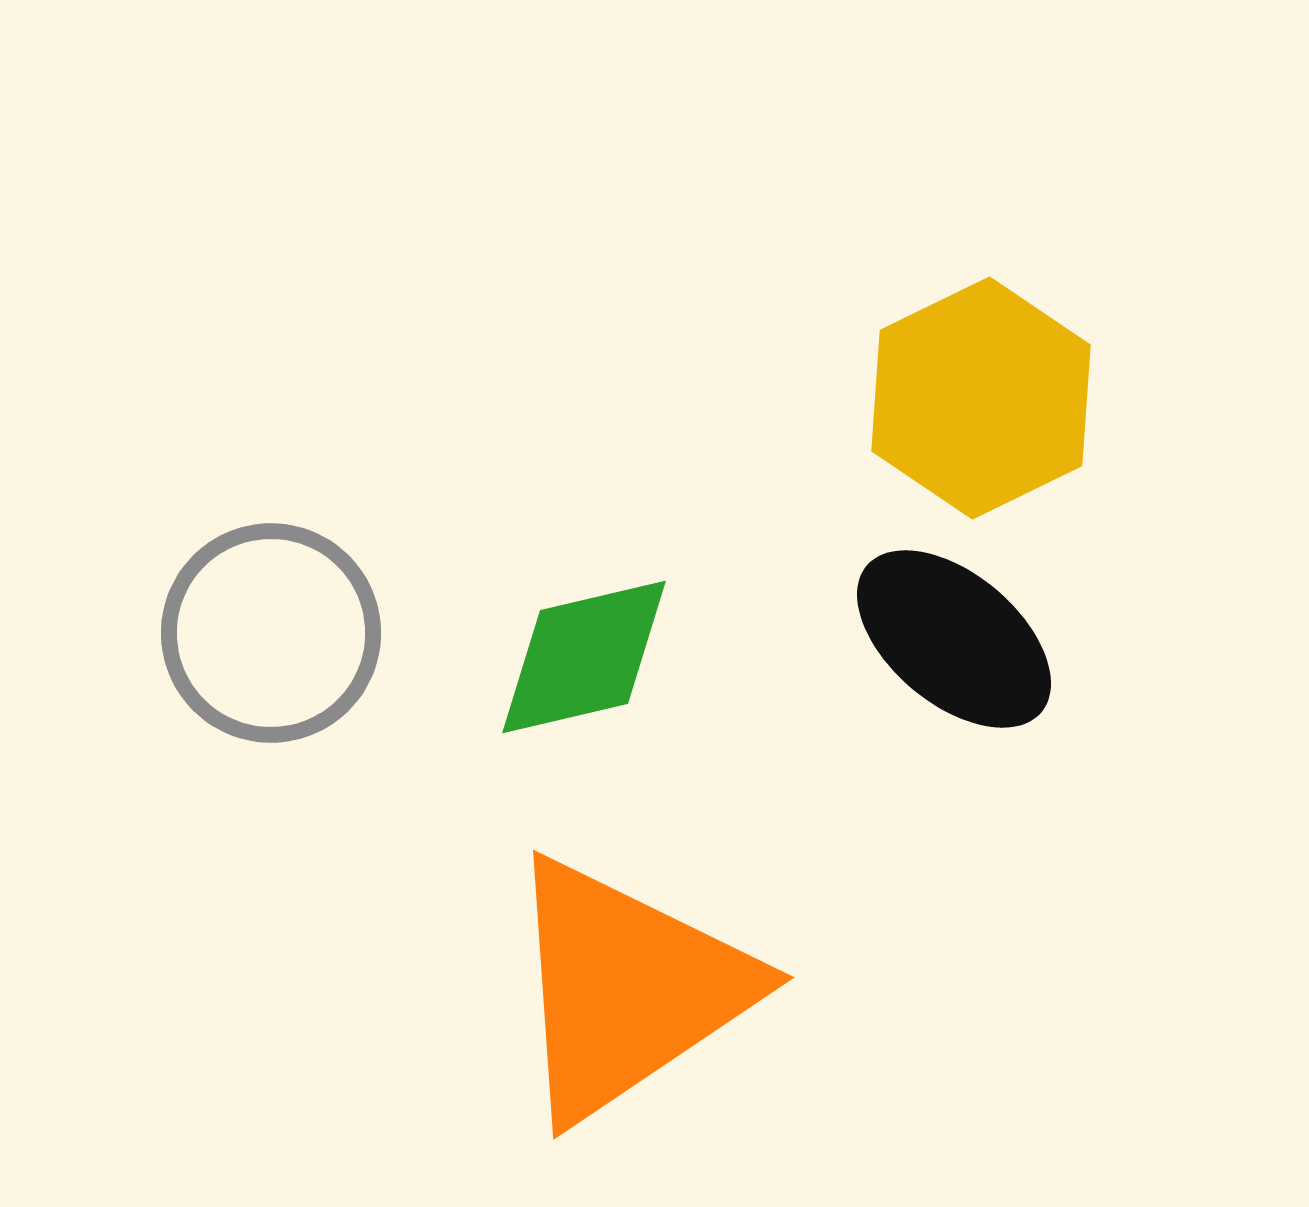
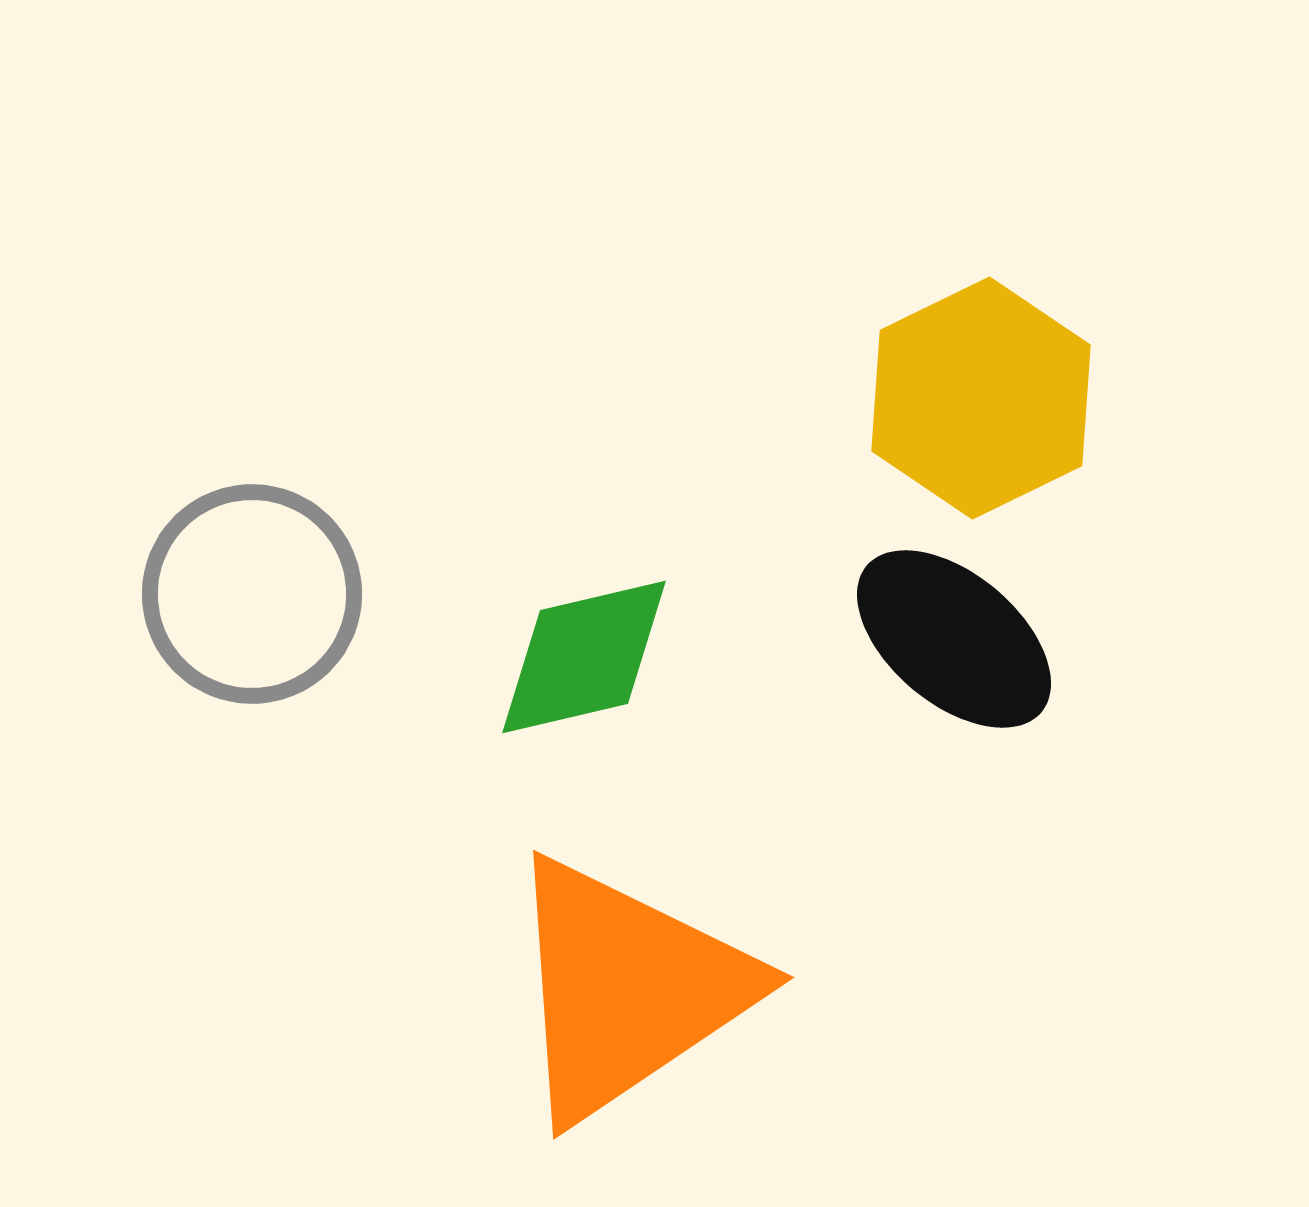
gray circle: moved 19 px left, 39 px up
